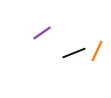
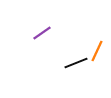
black line: moved 2 px right, 10 px down
